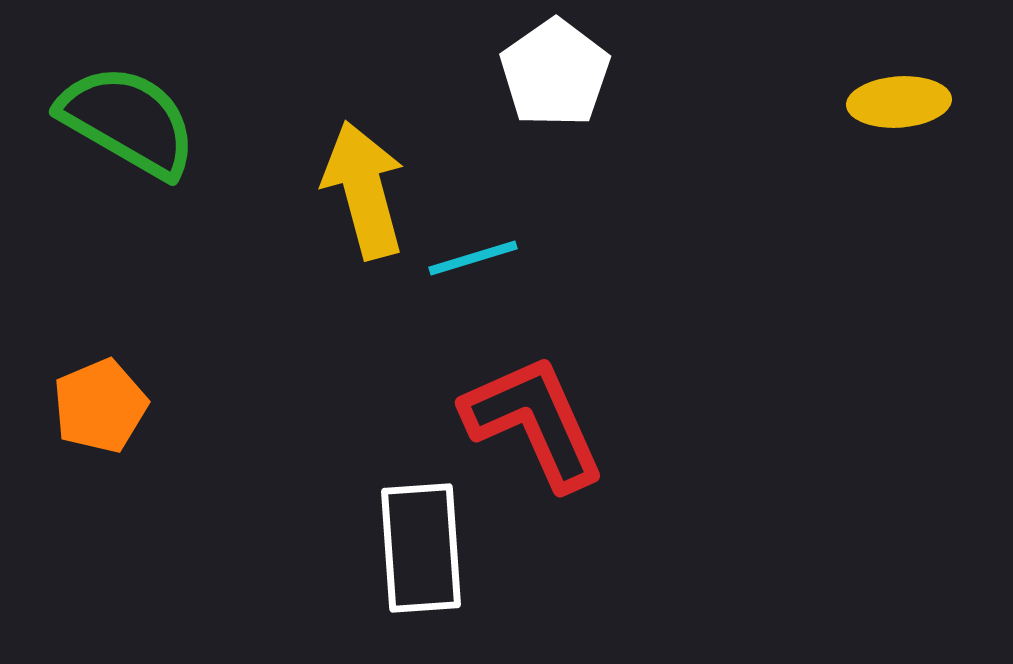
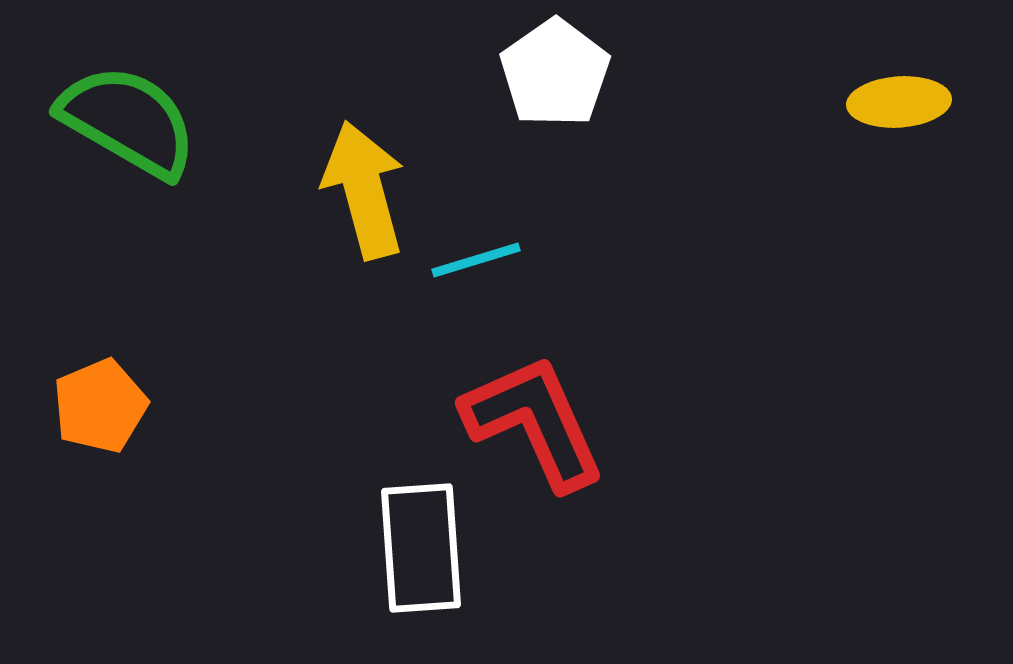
cyan line: moved 3 px right, 2 px down
